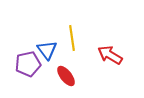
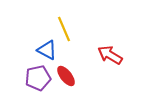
yellow line: moved 8 px left, 9 px up; rotated 15 degrees counterclockwise
blue triangle: rotated 25 degrees counterclockwise
purple pentagon: moved 10 px right, 14 px down
